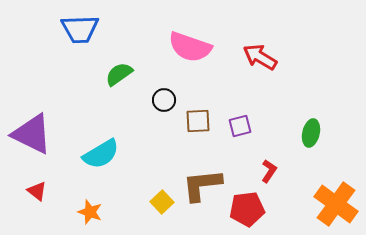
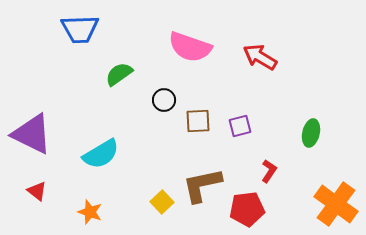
brown L-shape: rotated 6 degrees counterclockwise
